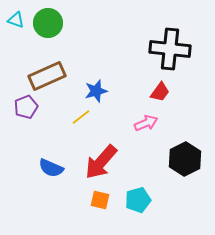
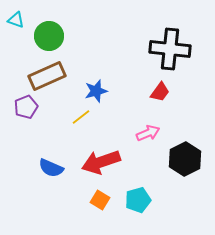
green circle: moved 1 px right, 13 px down
pink arrow: moved 2 px right, 10 px down
red arrow: rotated 30 degrees clockwise
orange square: rotated 18 degrees clockwise
